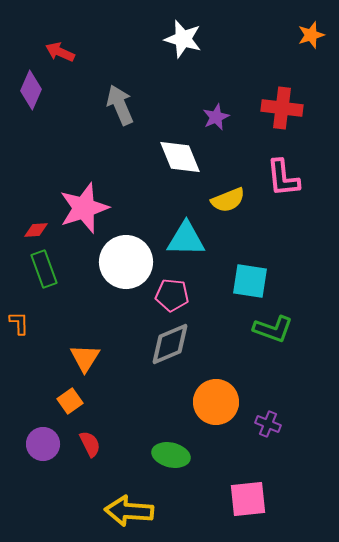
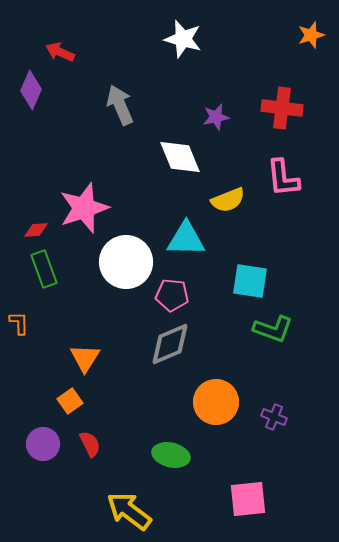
purple star: rotated 12 degrees clockwise
purple cross: moved 6 px right, 7 px up
yellow arrow: rotated 33 degrees clockwise
